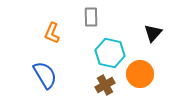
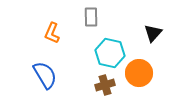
orange circle: moved 1 px left, 1 px up
brown cross: rotated 12 degrees clockwise
